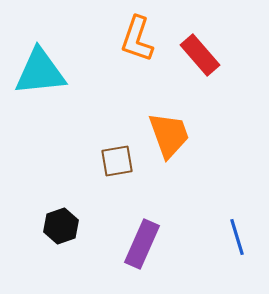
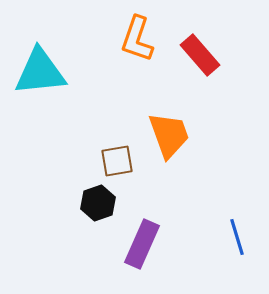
black hexagon: moved 37 px right, 23 px up
